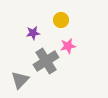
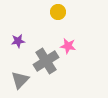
yellow circle: moved 3 px left, 8 px up
purple star: moved 15 px left, 8 px down
pink star: rotated 21 degrees clockwise
